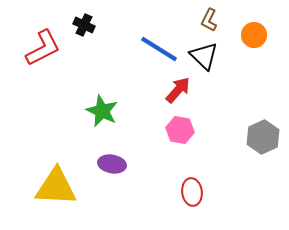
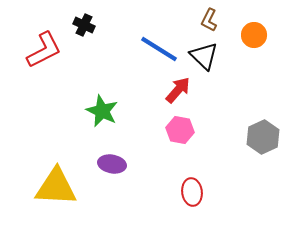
red L-shape: moved 1 px right, 2 px down
